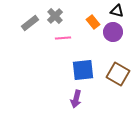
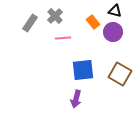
black triangle: moved 2 px left
gray rectangle: rotated 18 degrees counterclockwise
brown square: moved 2 px right
